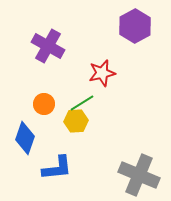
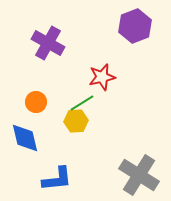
purple hexagon: rotated 8 degrees clockwise
purple cross: moved 3 px up
red star: moved 4 px down
orange circle: moved 8 px left, 2 px up
blue diamond: rotated 32 degrees counterclockwise
blue L-shape: moved 11 px down
gray cross: rotated 9 degrees clockwise
